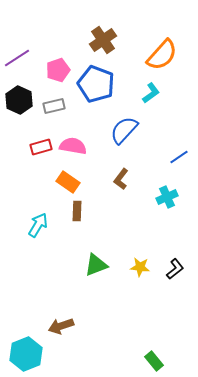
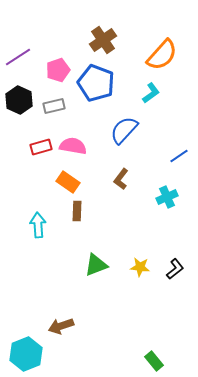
purple line: moved 1 px right, 1 px up
blue pentagon: moved 1 px up
blue line: moved 1 px up
cyan arrow: rotated 35 degrees counterclockwise
